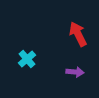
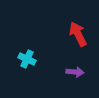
cyan cross: rotated 24 degrees counterclockwise
